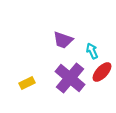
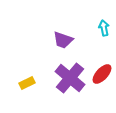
cyan arrow: moved 12 px right, 23 px up; rotated 14 degrees clockwise
red ellipse: moved 2 px down
